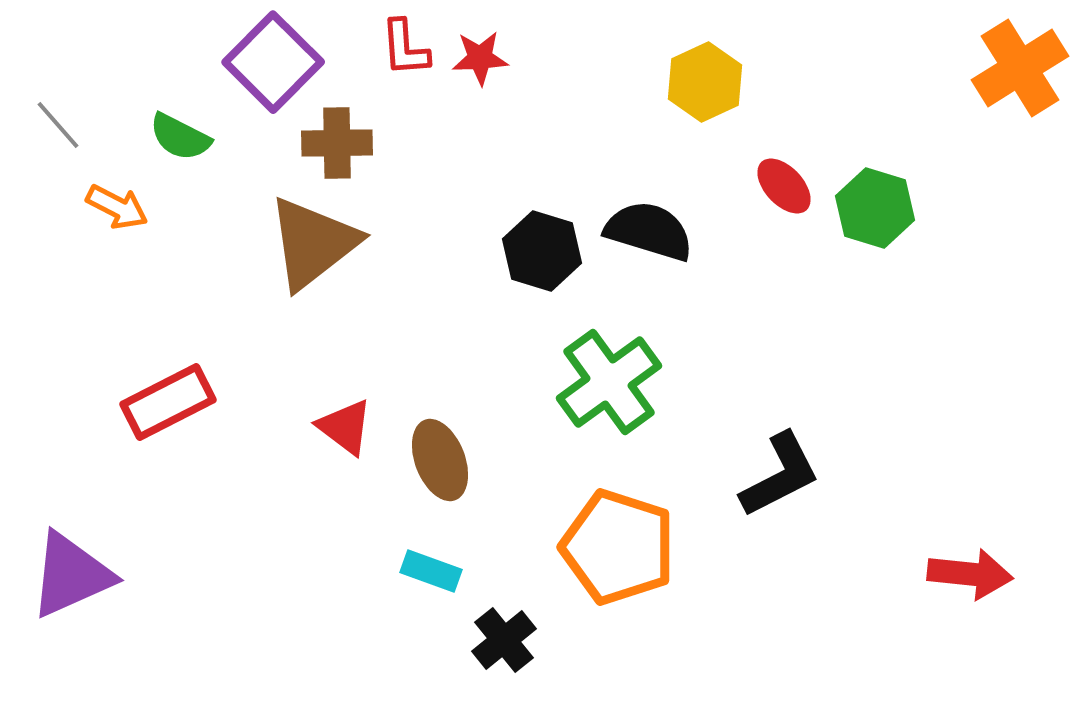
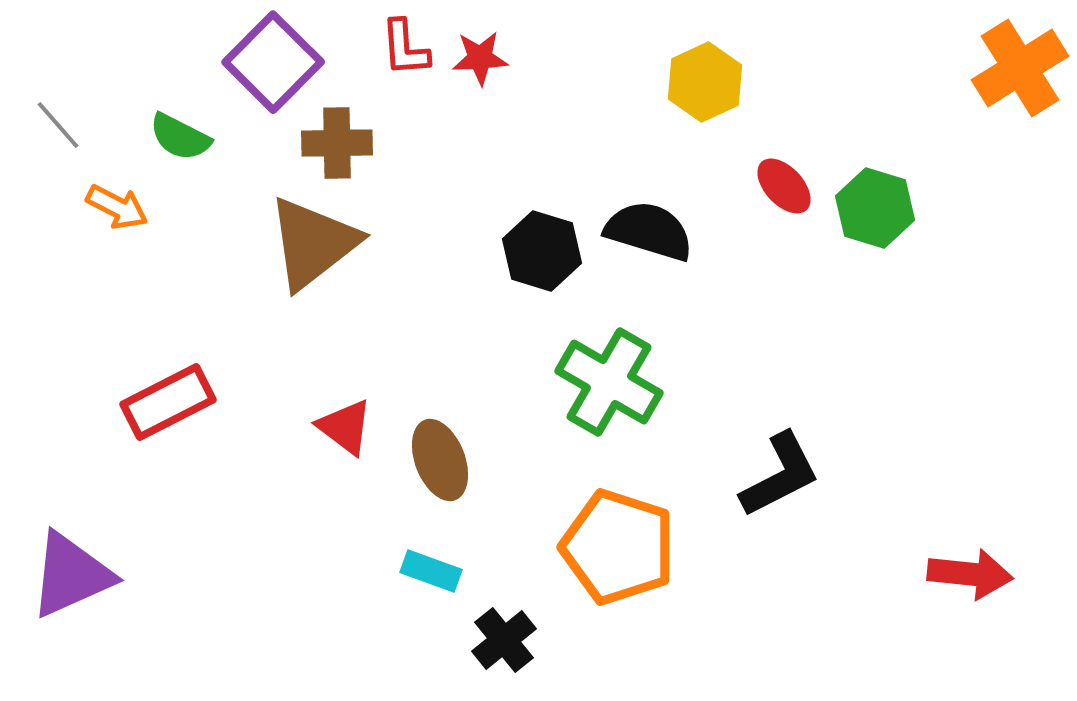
green cross: rotated 24 degrees counterclockwise
